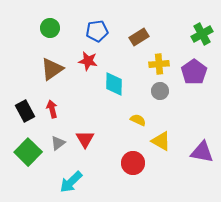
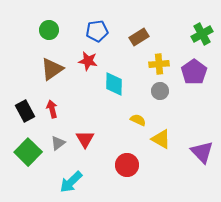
green circle: moved 1 px left, 2 px down
yellow triangle: moved 2 px up
purple triangle: rotated 35 degrees clockwise
red circle: moved 6 px left, 2 px down
